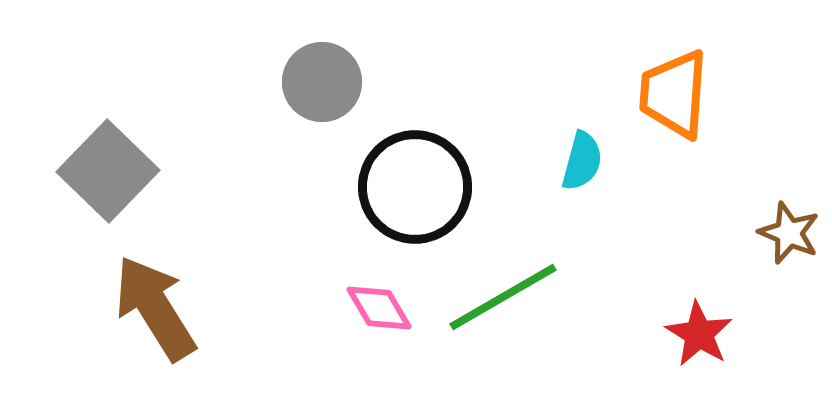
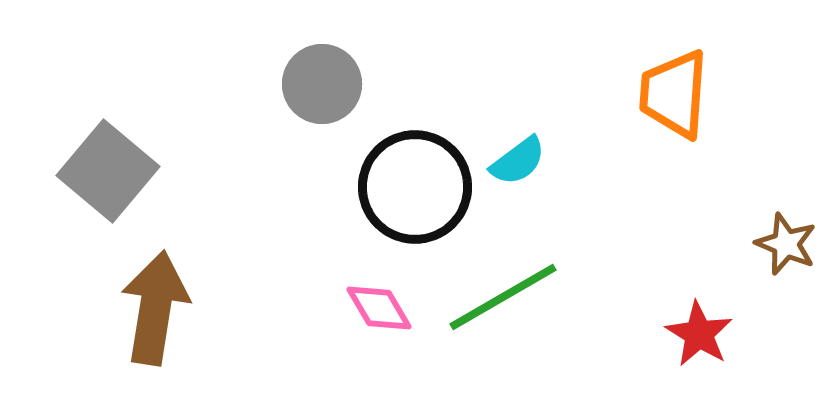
gray circle: moved 2 px down
cyan semicircle: moved 64 px left; rotated 38 degrees clockwise
gray square: rotated 4 degrees counterclockwise
brown star: moved 3 px left, 11 px down
brown arrow: rotated 41 degrees clockwise
